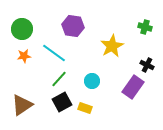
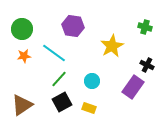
yellow rectangle: moved 4 px right
